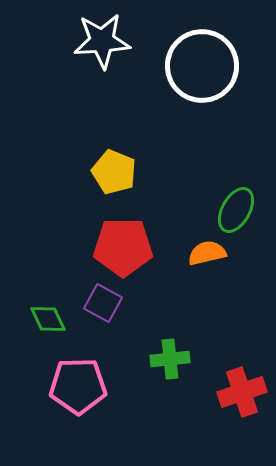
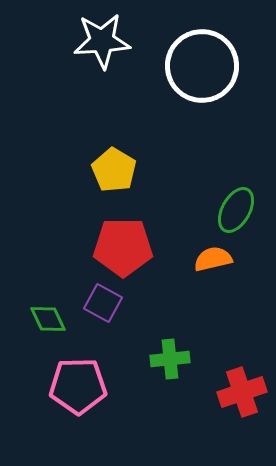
yellow pentagon: moved 2 px up; rotated 9 degrees clockwise
orange semicircle: moved 6 px right, 6 px down
